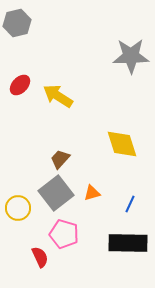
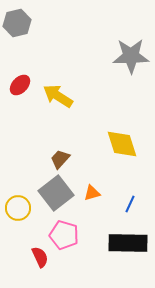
pink pentagon: moved 1 px down
